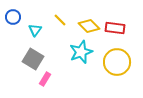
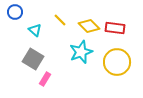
blue circle: moved 2 px right, 5 px up
cyan triangle: rotated 24 degrees counterclockwise
